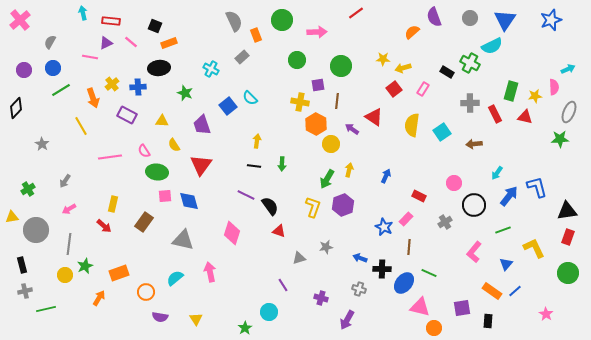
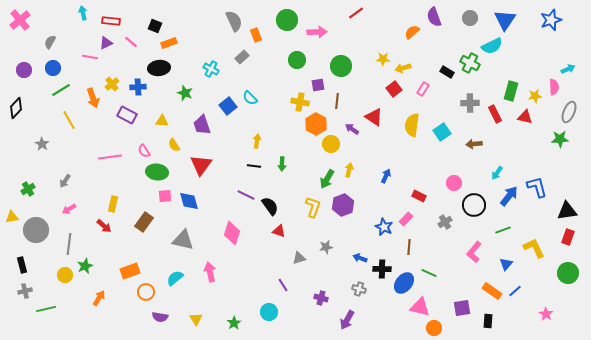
green circle at (282, 20): moved 5 px right
yellow line at (81, 126): moved 12 px left, 6 px up
orange rectangle at (119, 273): moved 11 px right, 2 px up
green star at (245, 328): moved 11 px left, 5 px up
